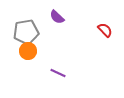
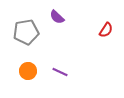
red semicircle: moved 1 px right; rotated 77 degrees clockwise
orange circle: moved 20 px down
purple line: moved 2 px right, 1 px up
